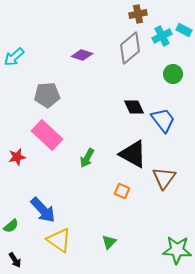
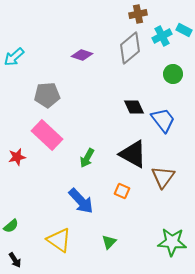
brown triangle: moved 1 px left, 1 px up
blue arrow: moved 38 px right, 9 px up
green star: moved 5 px left, 8 px up
